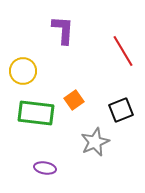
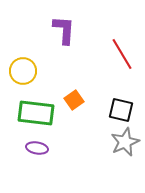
purple L-shape: moved 1 px right
red line: moved 1 px left, 3 px down
black square: rotated 35 degrees clockwise
gray star: moved 30 px right
purple ellipse: moved 8 px left, 20 px up
